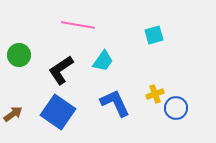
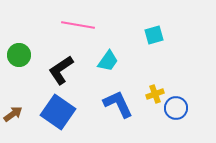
cyan trapezoid: moved 5 px right
blue L-shape: moved 3 px right, 1 px down
